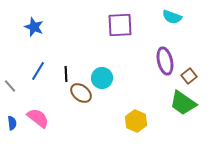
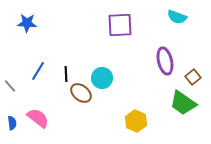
cyan semicircle: moved 5 px right
blue star: moved 7 px left, 4 px up; rotated 18 degrees counterclockwise
brown square: moved 4 px right, 1 px down
